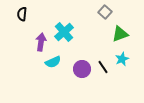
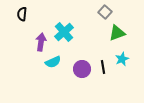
green triangle: moved 3 px left, 1 px up
black line: rotated 24 degrees clockwise
